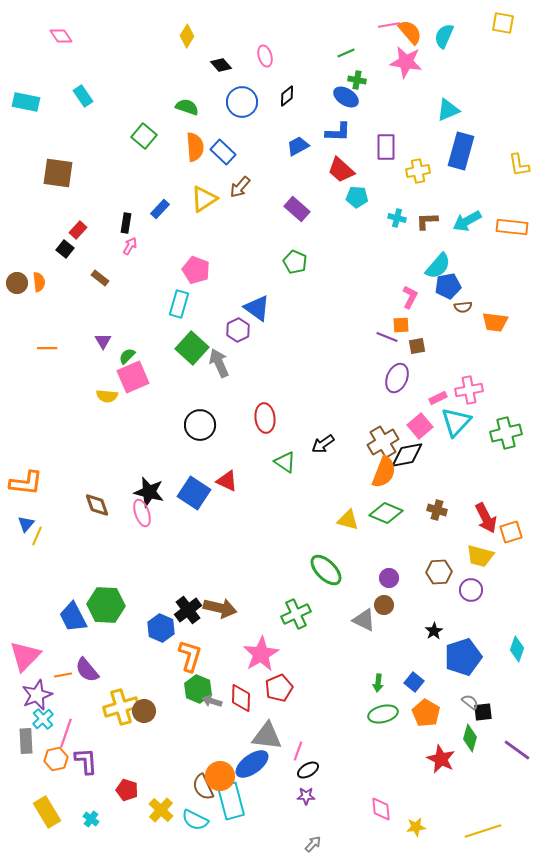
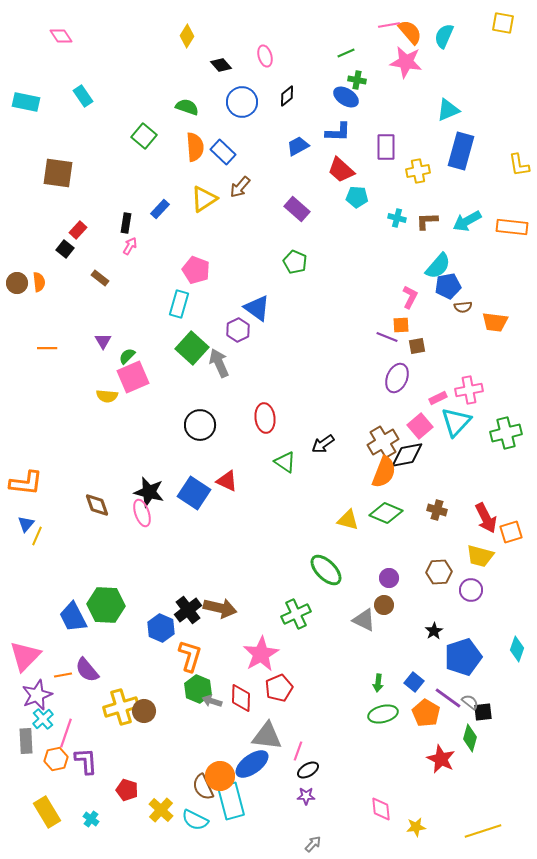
purple line at (517, 750): moved 69 px left, 52 px up
